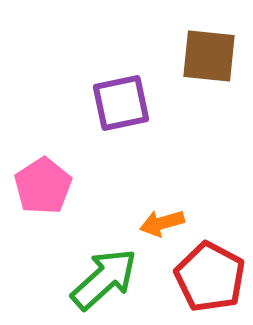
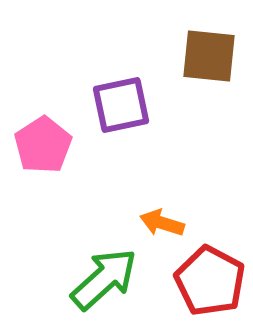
purple square: moved 2 px down
pink pentagon: moved 41 px up
orange arrow: rotated 33 degrees clockwise
red pentagon: moved 4 px down
